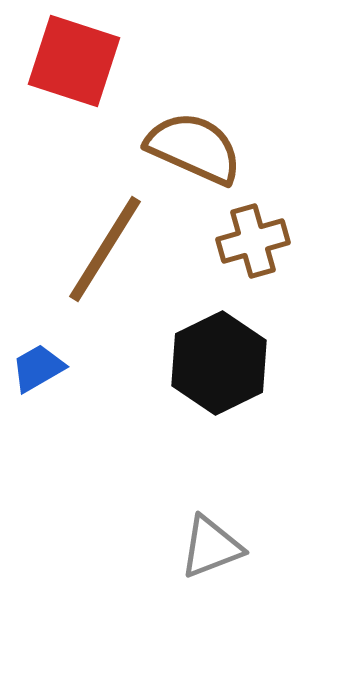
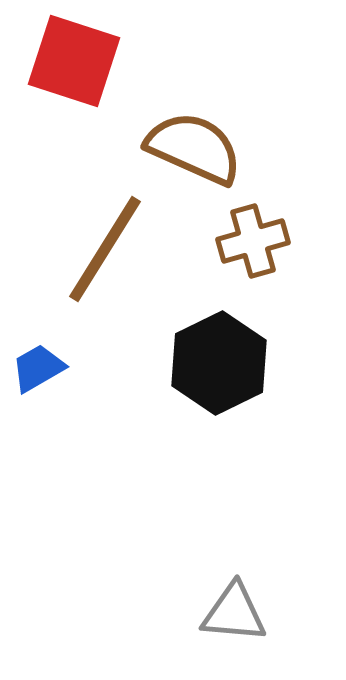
gray triangle: moved 23 px right, 66 px down; rotated 26 degrees clockwise
